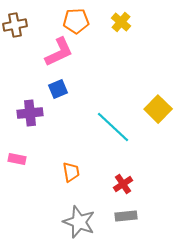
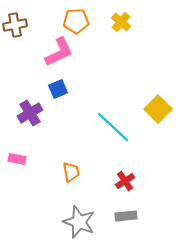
purple cross: rotated 25 degrees counterclockwise
red cross: moved 2 px right, 3 px up
